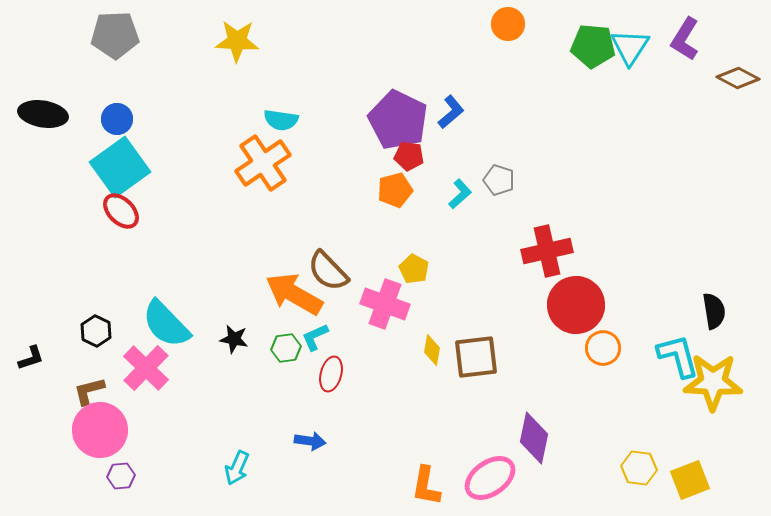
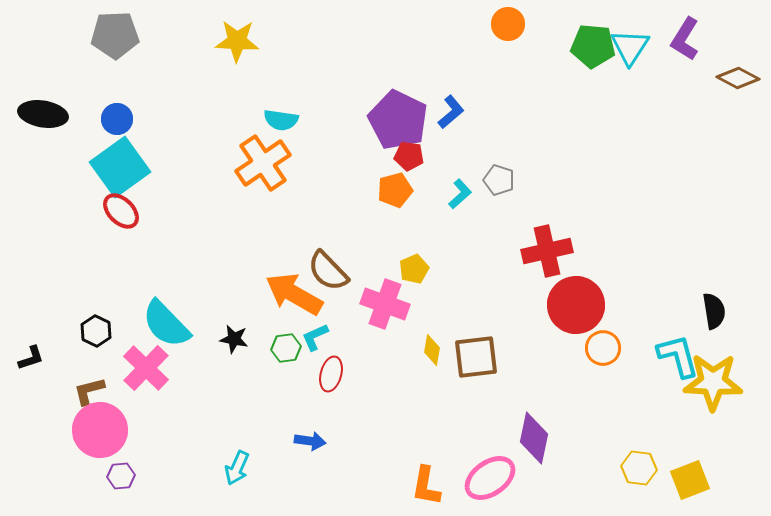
yellow pentagon at (414, 269): rotated 20 degrees clockwise
